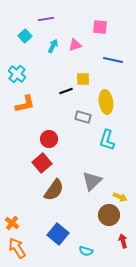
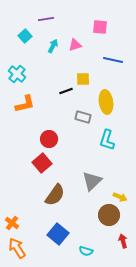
brown semicircle: moved 1 px right, 5 px down
